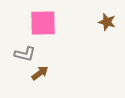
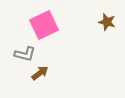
pink square: moved 1 px right, 2 px down; rotated 24 degrees counterclockwise
